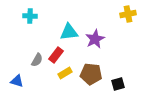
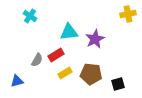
cyan cross: rotated 32 degrees clockwise
red rectangle: rotated 21 degrees clockwise
blue triangle: rotated 32 degrees counterclockwise
